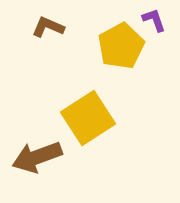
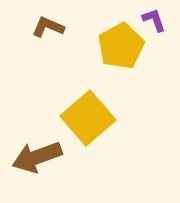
yellow square: rotated 8 degrees counterclockwise
